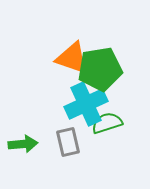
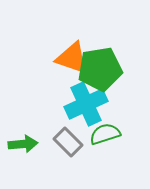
green semicircle: moved 2 px left, 11 px down
gray rectangle: rotated 32 degrees counterclockwise
